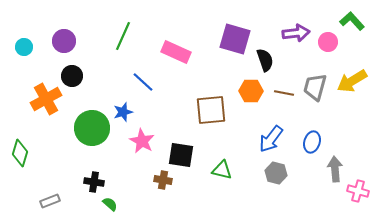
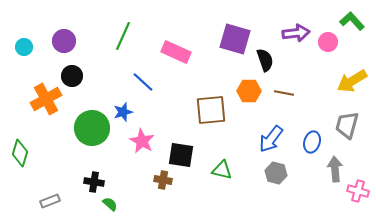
gray trapezoid: moved 32 px right, 38 px down
orange hexagon: moved 2 px left
